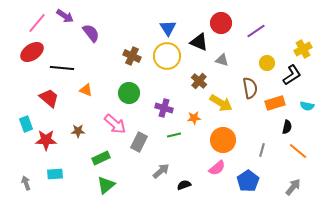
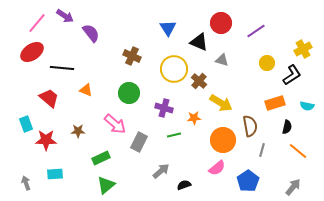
yellow circle at (167, 56): moved 7 px right, 13 px down
brown semicircle at (250, 88): moved 38 px down
